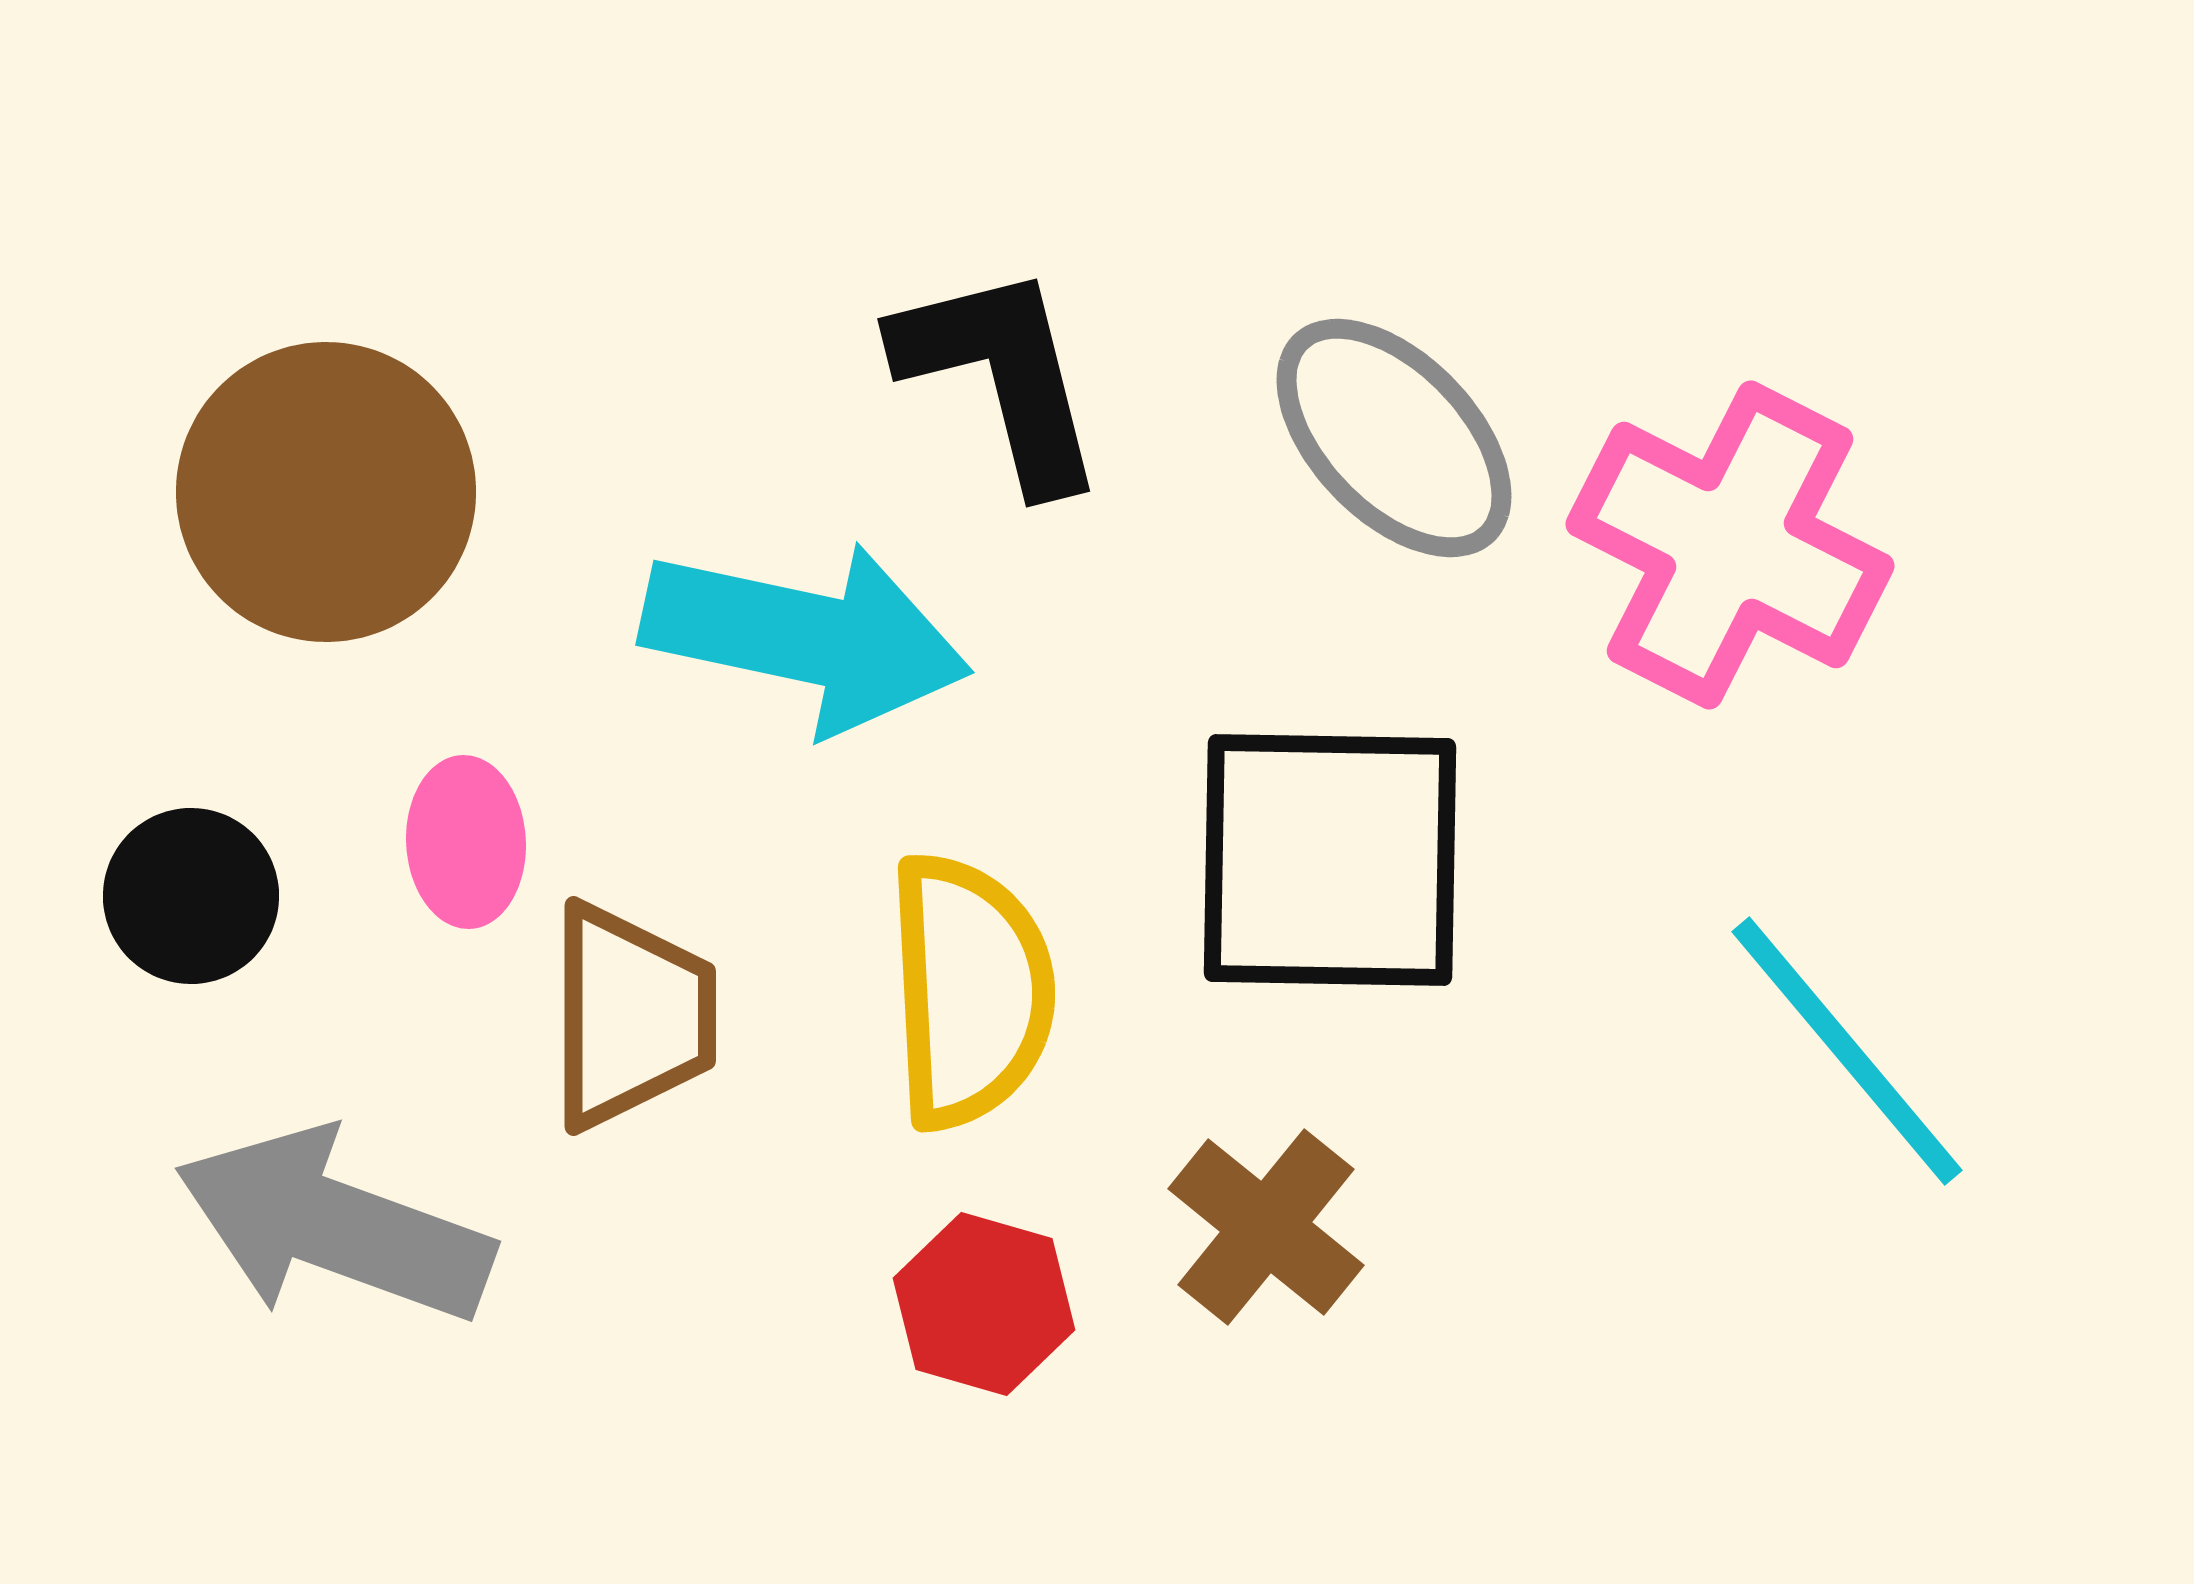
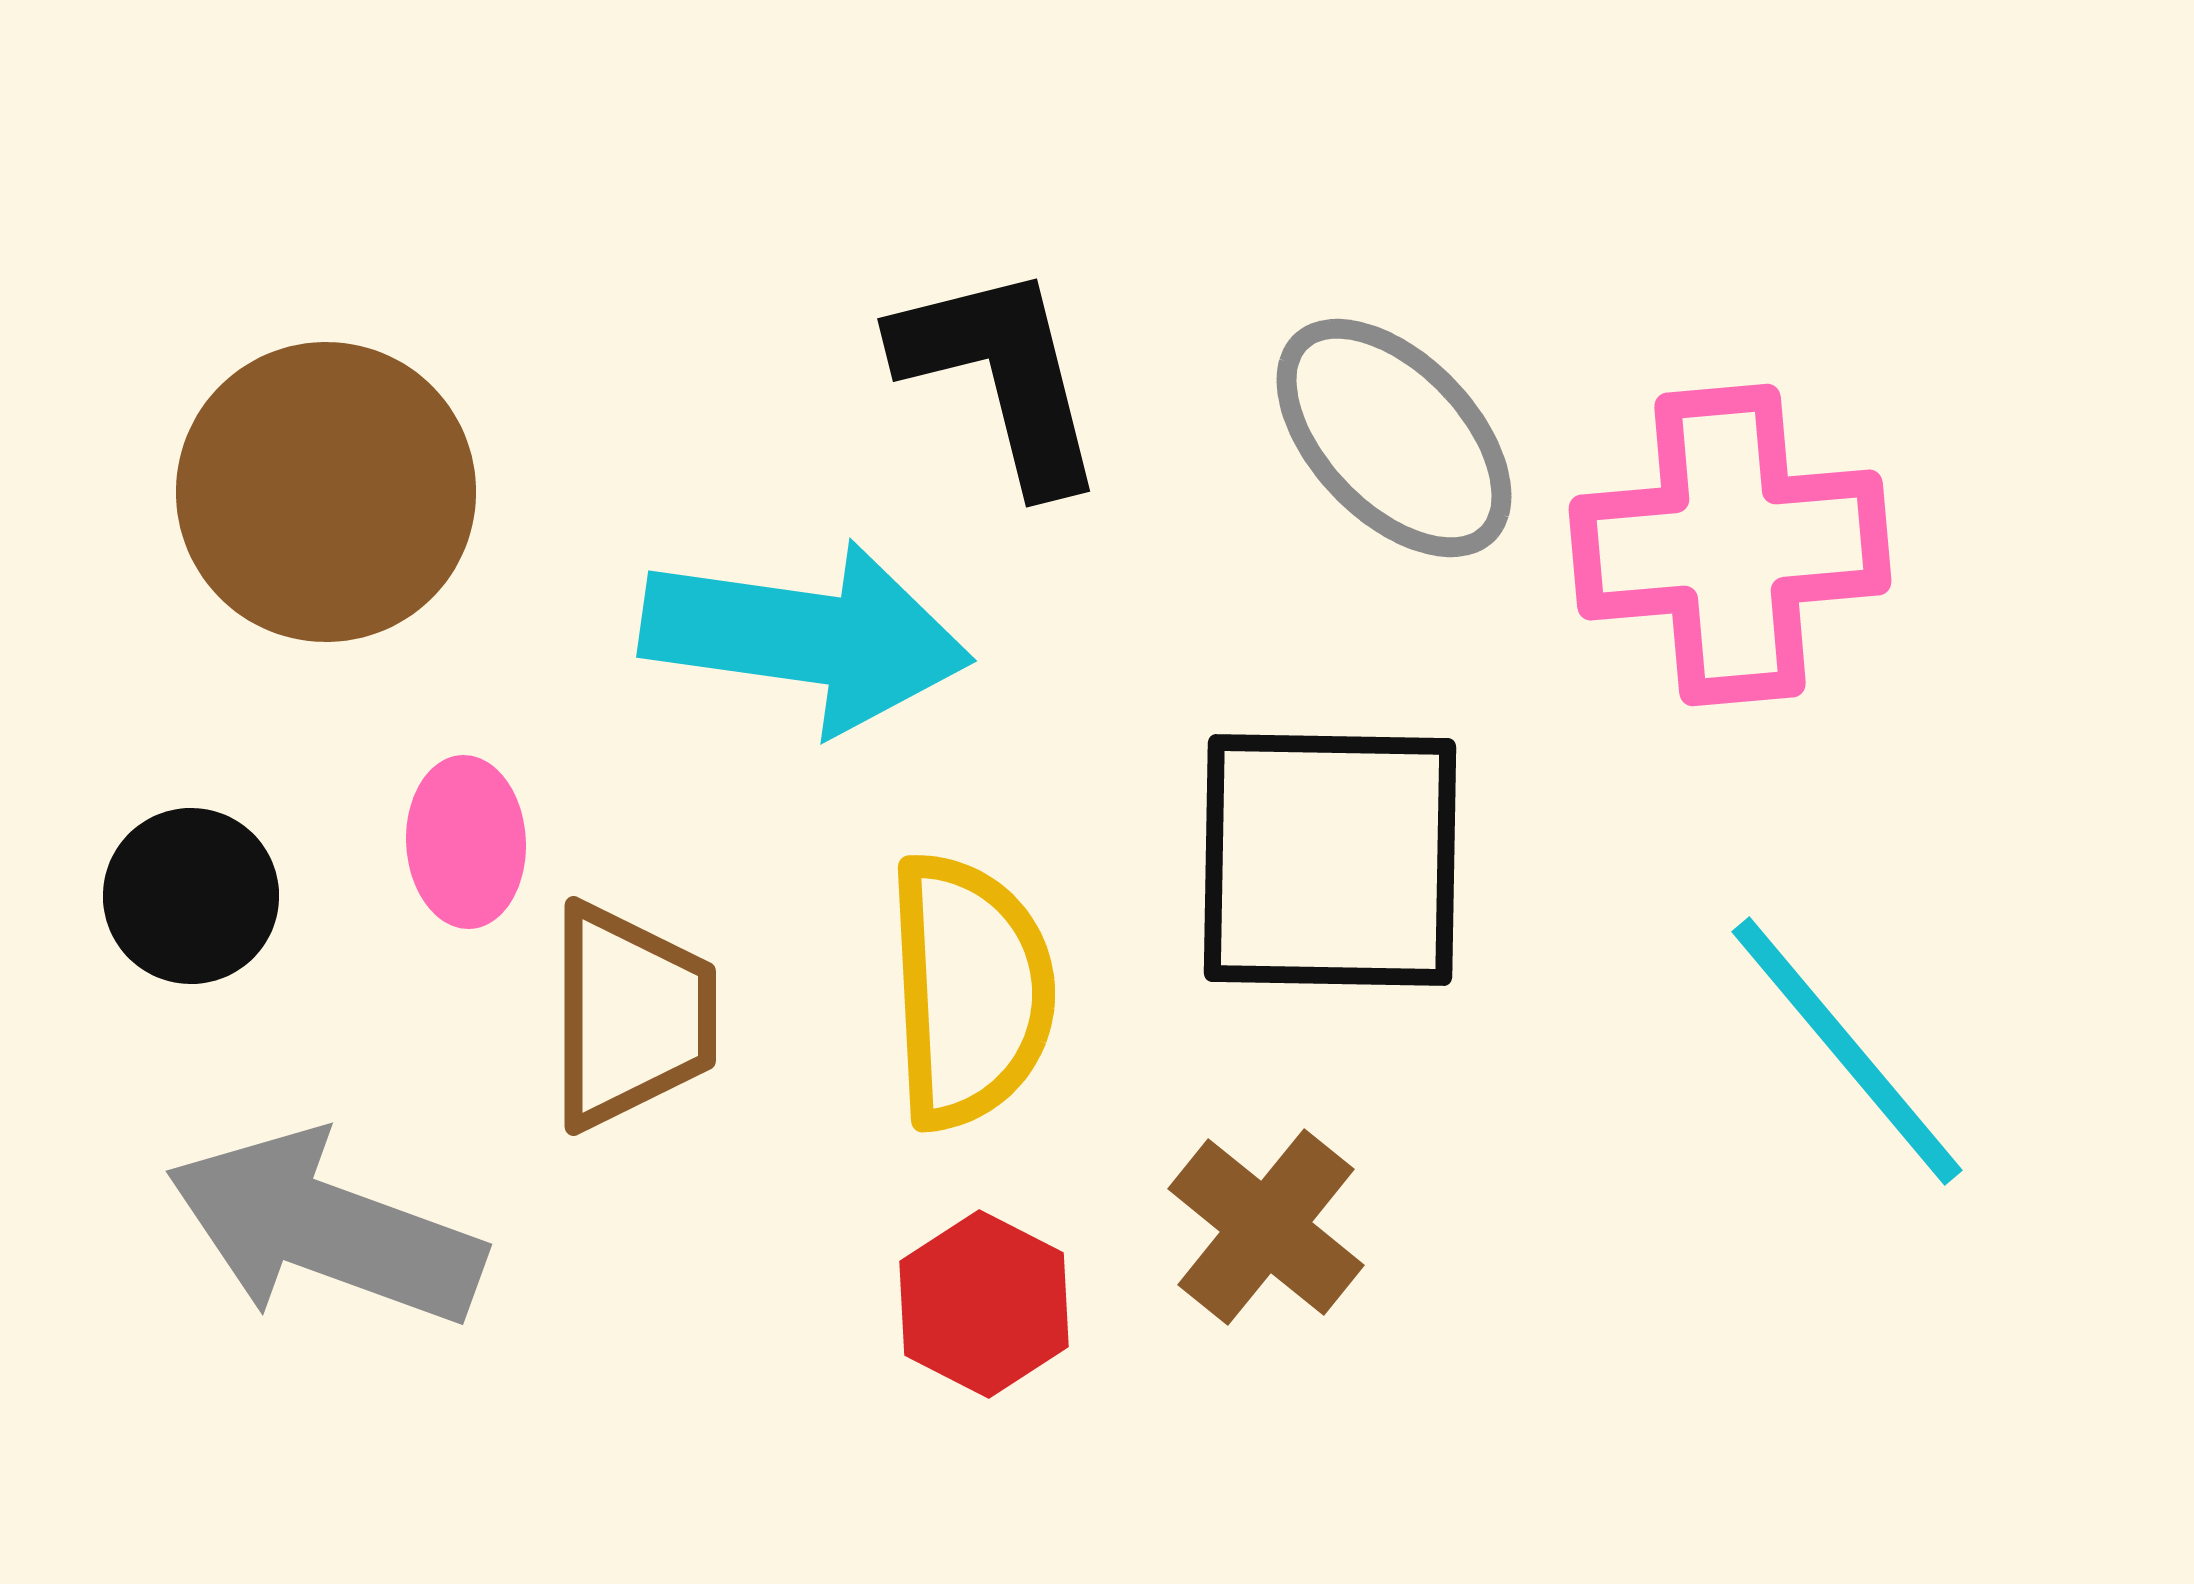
pink cross: rotated 32 degrees counterclockwise
cyan arrow: rotated 4 degrees counterclockwise
gray arrow: moved 9 px left, 3 px down
red hexagon: rotated 11 degrees clockwise
